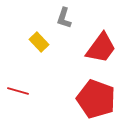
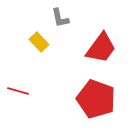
gray L-shape: moved 4 px left; rotated 30 degrees counterclockwise
